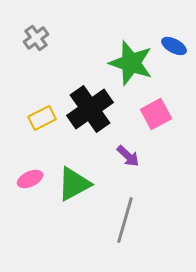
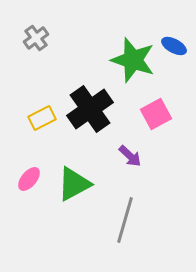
green star: moved 2 px right, 3 px up
purple arrow: moved 2 px right
pink ellipse: moved 1 px left; rotated 25 degrees counterclockwise
